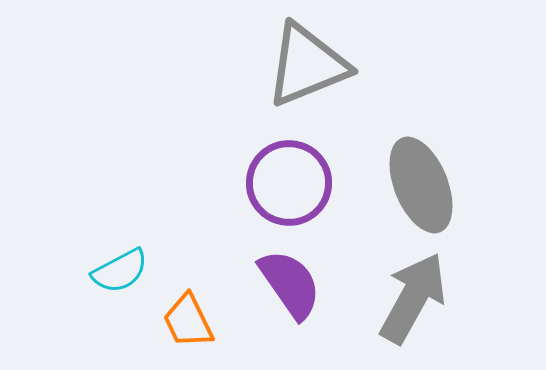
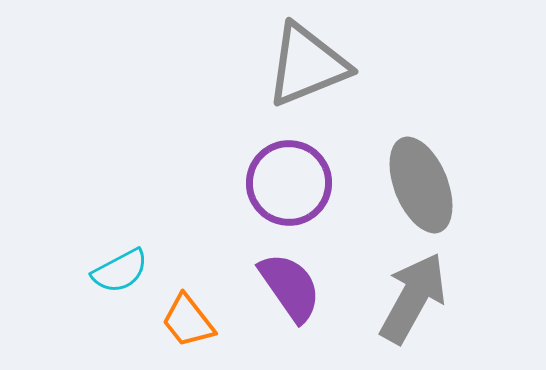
purple semicircle: moved 3 px down
orange trapezoid: rotated 12 degrees counterclockwise
